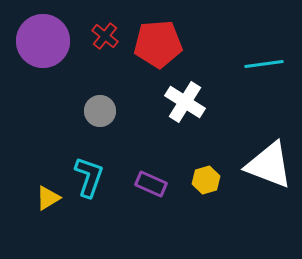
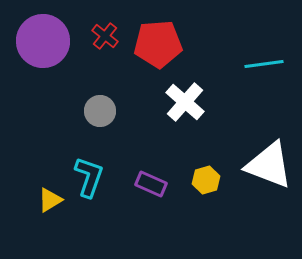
white cross: rotated 9 degrees clockwise
yellow triangle: moved 2 px right, 2 px down
